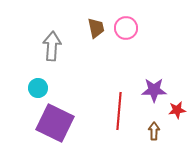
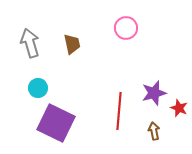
brown trapezoid: moved 24 px left, 16 px down
gray arrow: moved 22 px left, 3 px up; rotated 20 degrees counterclockwise
purple star: moved 3 px down; rotated 15 degrees counterclockwise
red star: moved 2 px right, 2 px up; rotated 30 degrees clockwise
purple square: moved 1 px right
brown arrow: rotated 12 degrees counterclockwise
